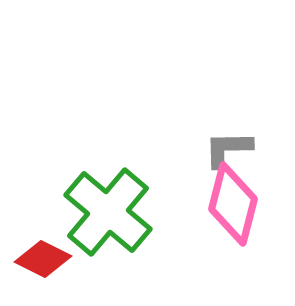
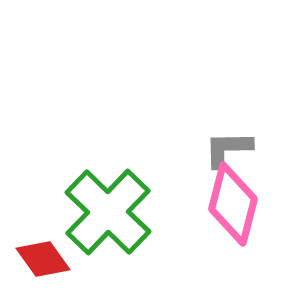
green cross: rotated 4 degrees clockwise
red diamond: rotated 28 degrees clockwise
